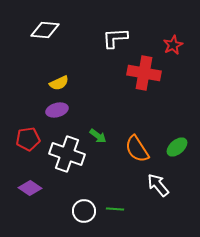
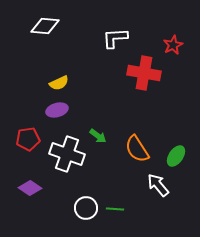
white diamond: moved 4 px up
green ellipse: moved 1 px left, 9 px down; rotated 15 degrees counterclockwise
white circle: moved 2 px right, 3 px up
